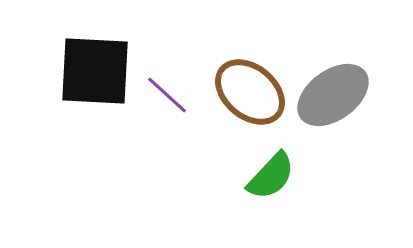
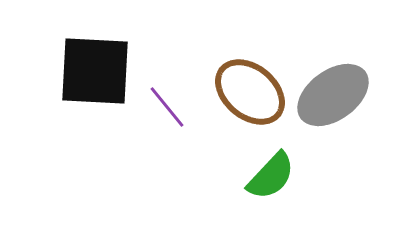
purple line: moved 12 px down; rotated 9 degrees clockwise
